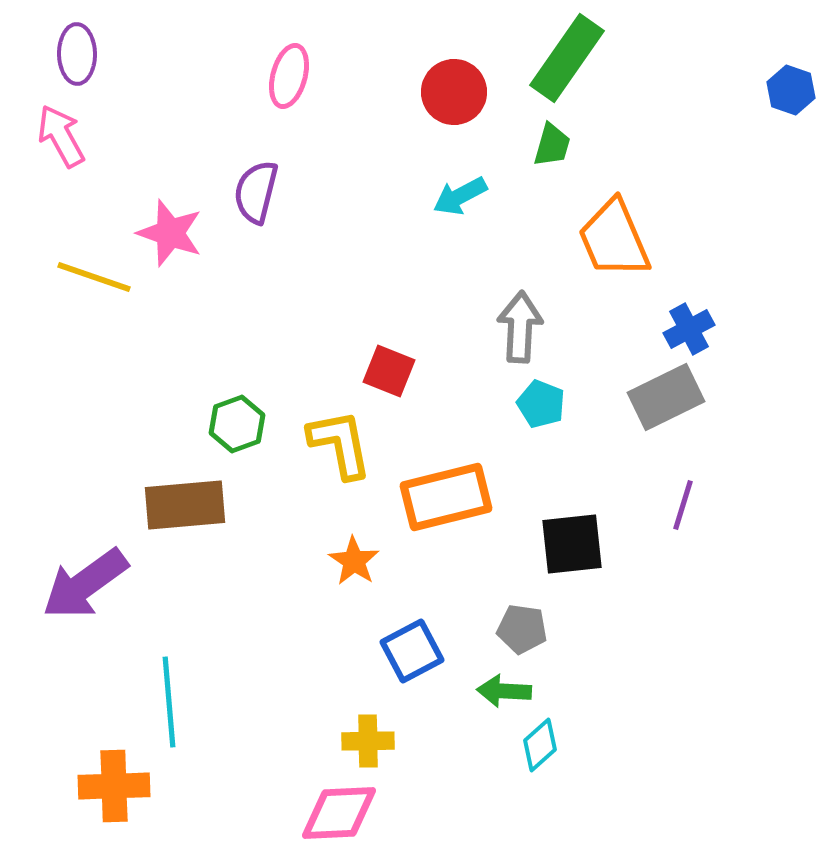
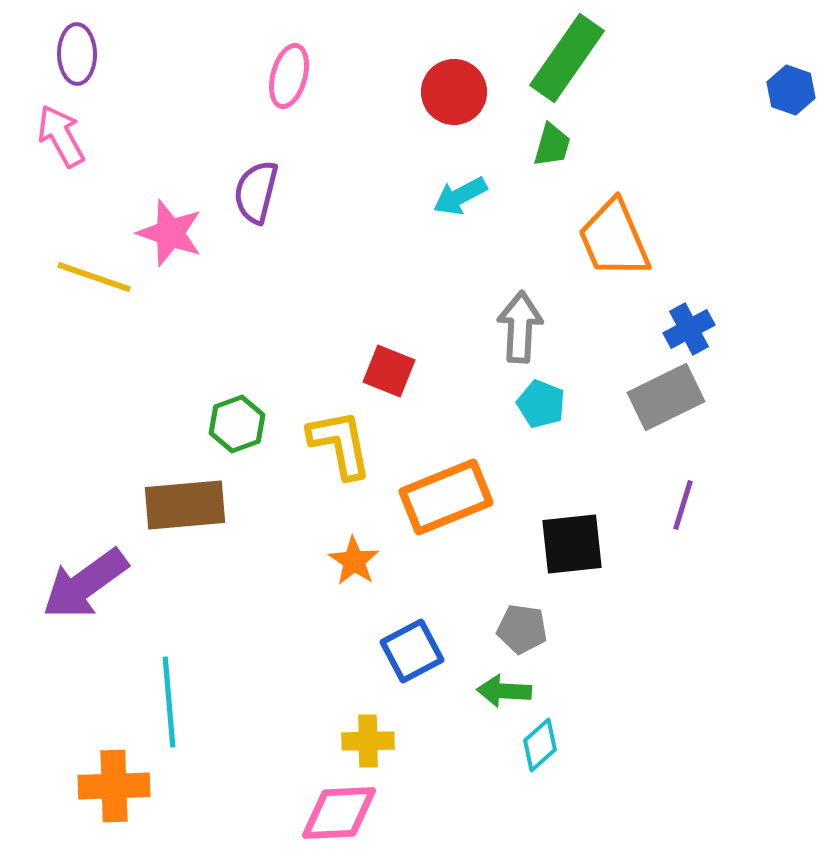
orange rectangle: rotated 8 degrees counterclockwise
